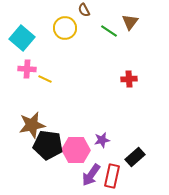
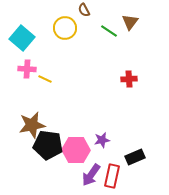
black rectangle: rotated 18 degrees clockwise
